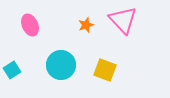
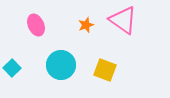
pink triangle: rotated 12 degrees counterclockwise
pink ellipse: moved 6 px right
cyan square: moved 2 px up; rotated 12 degrees counterclockwise
